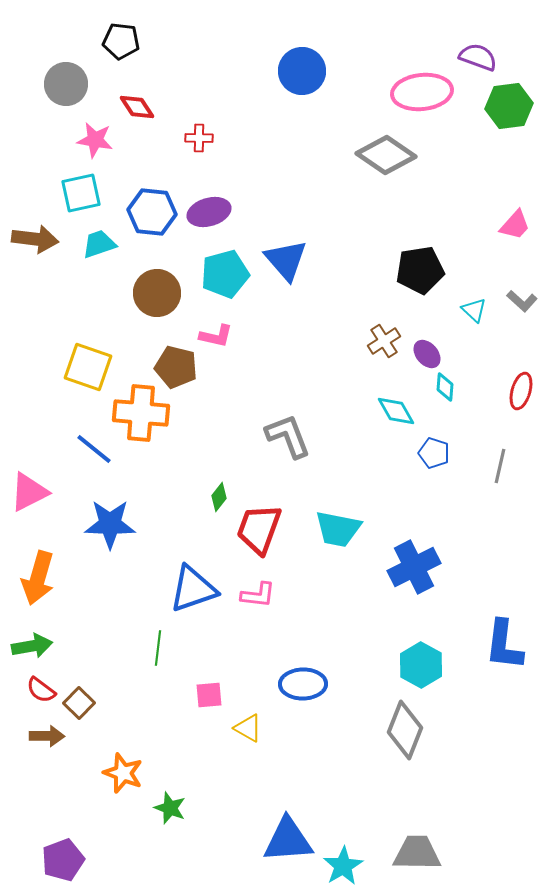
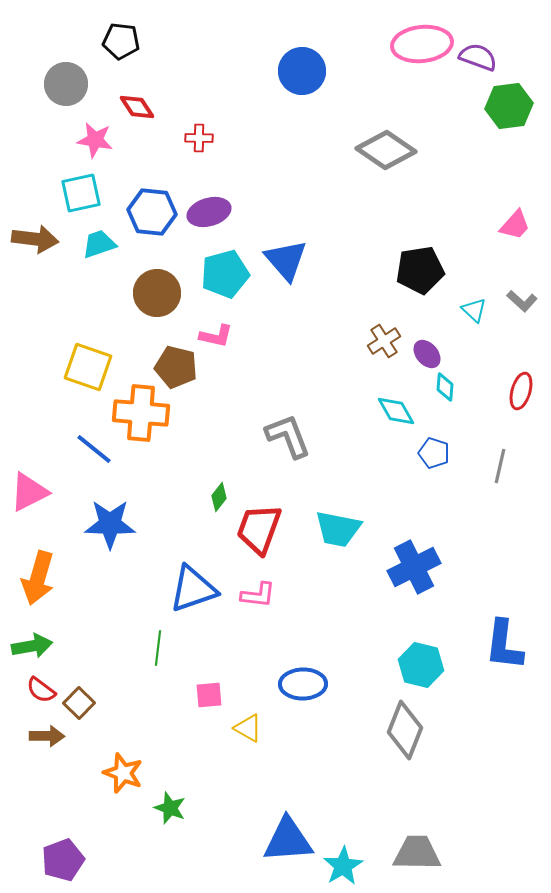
pink ellipse at (422, 92): moved 48 px up
gray diamond at (386, 155): moved 5 px up
cyan hexagon at (421, 665): rotated 15 degrees counterclockwise
